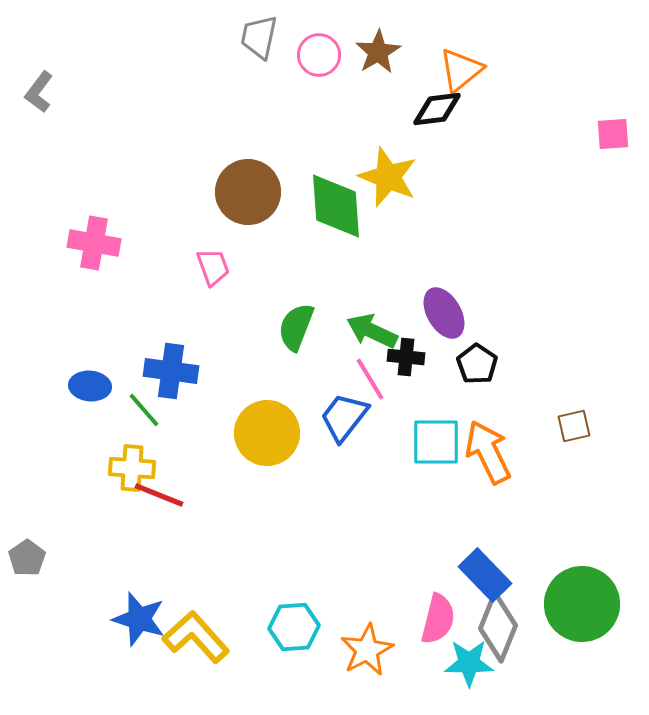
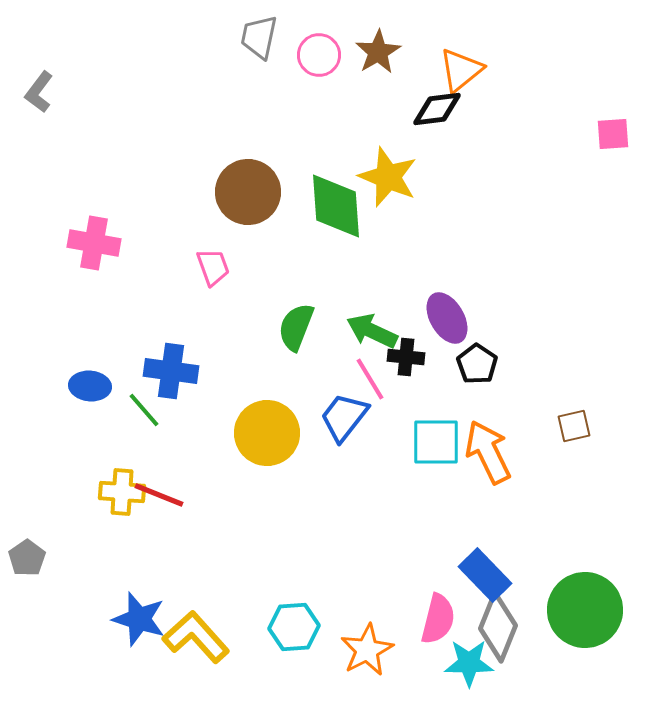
purple ellipse: moved 3 px right, 5 px down
yellow cross: moved 10 px left, 24 px down
green circle: moved 3 px right, 6 px down
